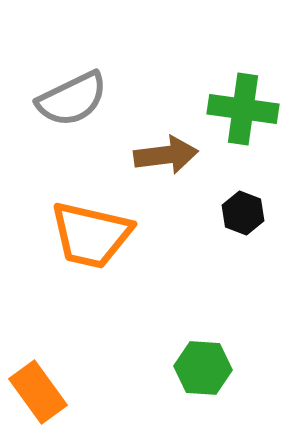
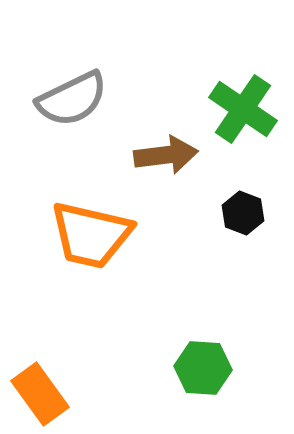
green cross: rotated 26 degrees clockwise
orange rectangle: moved 2 px right, 2 px down
